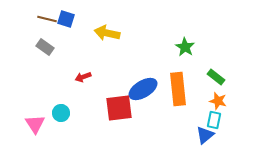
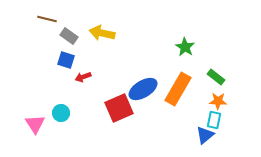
blue square: moved 41 px down
yellow arrow: moved 5 px left
gray rectangle: moved 24 px right, 11 px up
orange rectangle: rotated 36 degrees clockwise
orange star: rotated 12 degrees counterclockwise
red square: rotated 16 degrees counterclockwise
